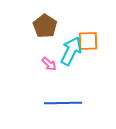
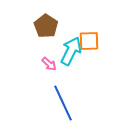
brown pentagon: moved 1 px right
orange square: moved 1 px right
blue line: rotated 66 degrees clockwise
